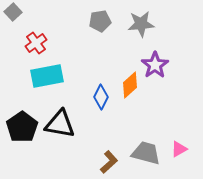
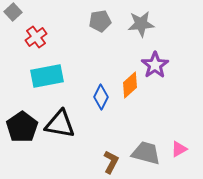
red cross: moved 6 px up
brown L-shape: moved 2 px right; rotated 20 degrees counterclockwise
